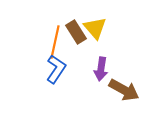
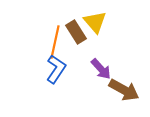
yellow triangle: moved 6 px up
purple arrow: rotated 50 degrees counterclockwise
